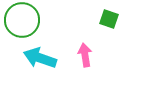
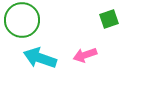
green square: rotated 36 degrees counterclockwise
pink arrow: rotated 100 degrees counterclockwise
